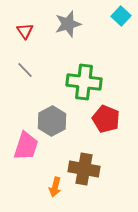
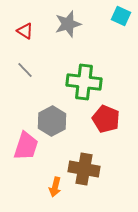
cyan square: rotated 18 degrees counterclockwise
red triangle: rotated 24 degrees counterclockwise
